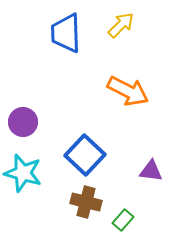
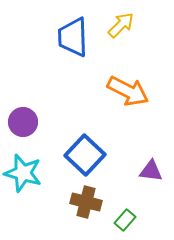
blue trapezoid: moved 7 px right, 4 px down
green rectangle: moved 2 px right
